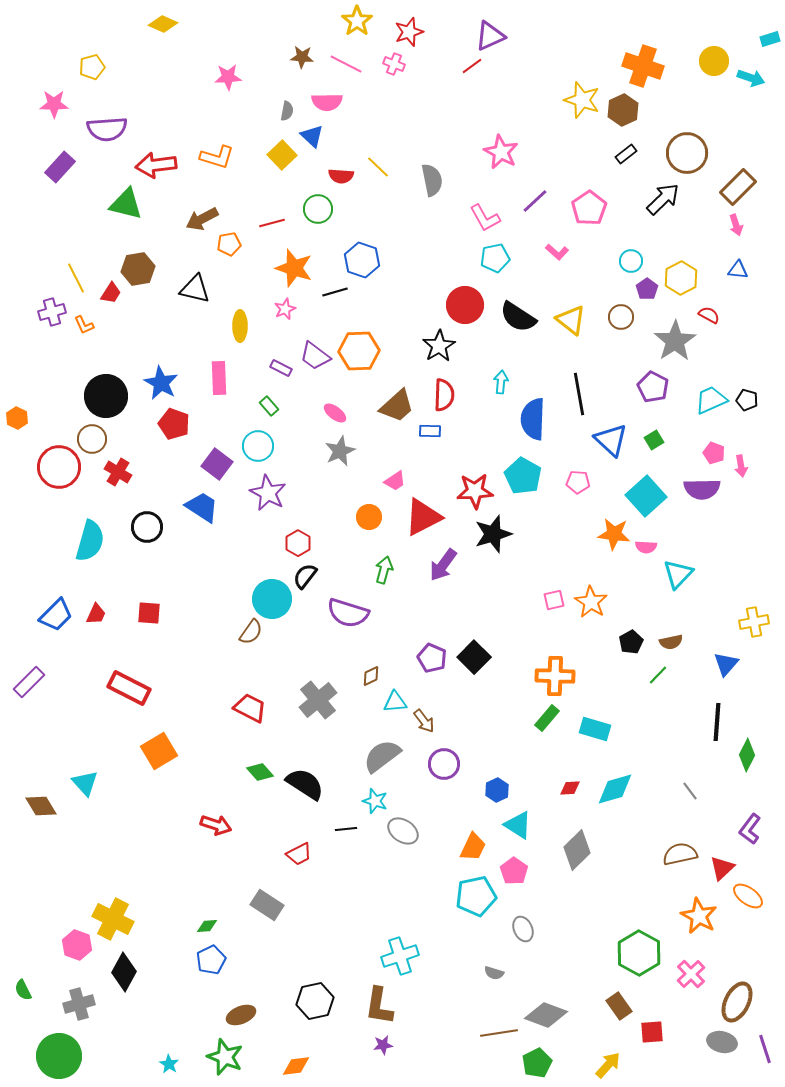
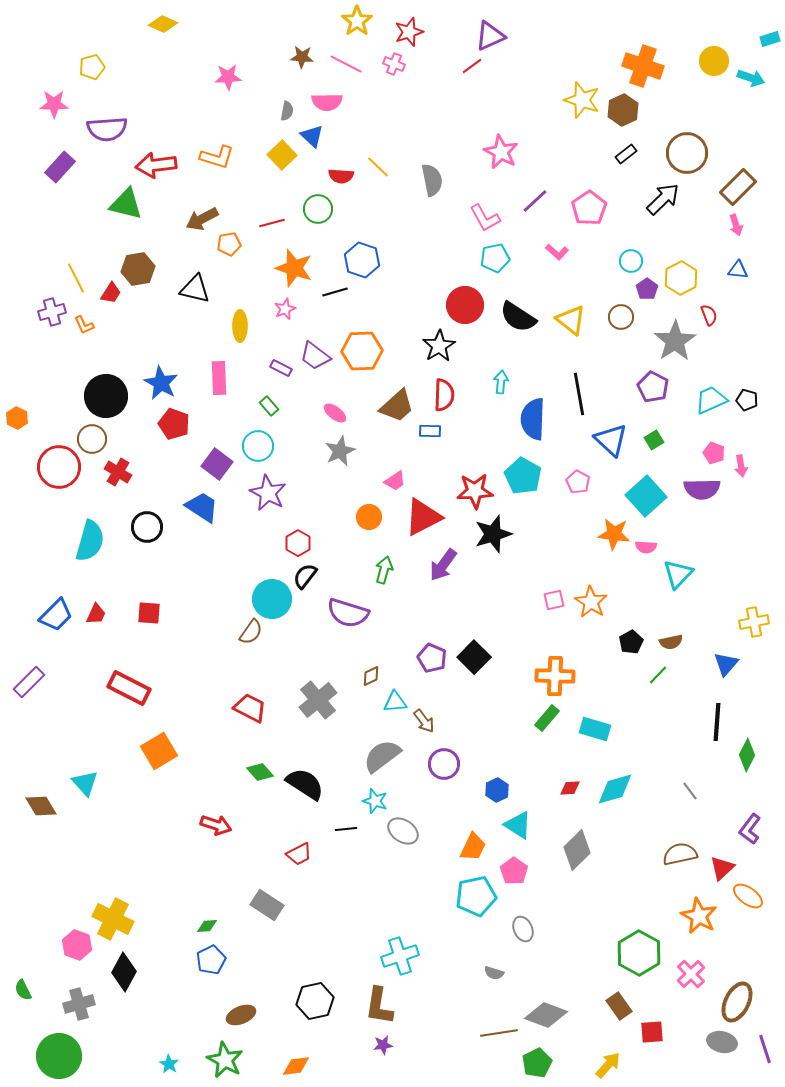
red semicircle at (709, 315): rotated 40 degrees clockwise
orange hexagon at (359, 351): moved 3 px right
pink pentagon at (578, 482): rotated 25 degrees clockwise
green star at (225, 1057): moved 3 px down; rotated 6 degrees clockwise
